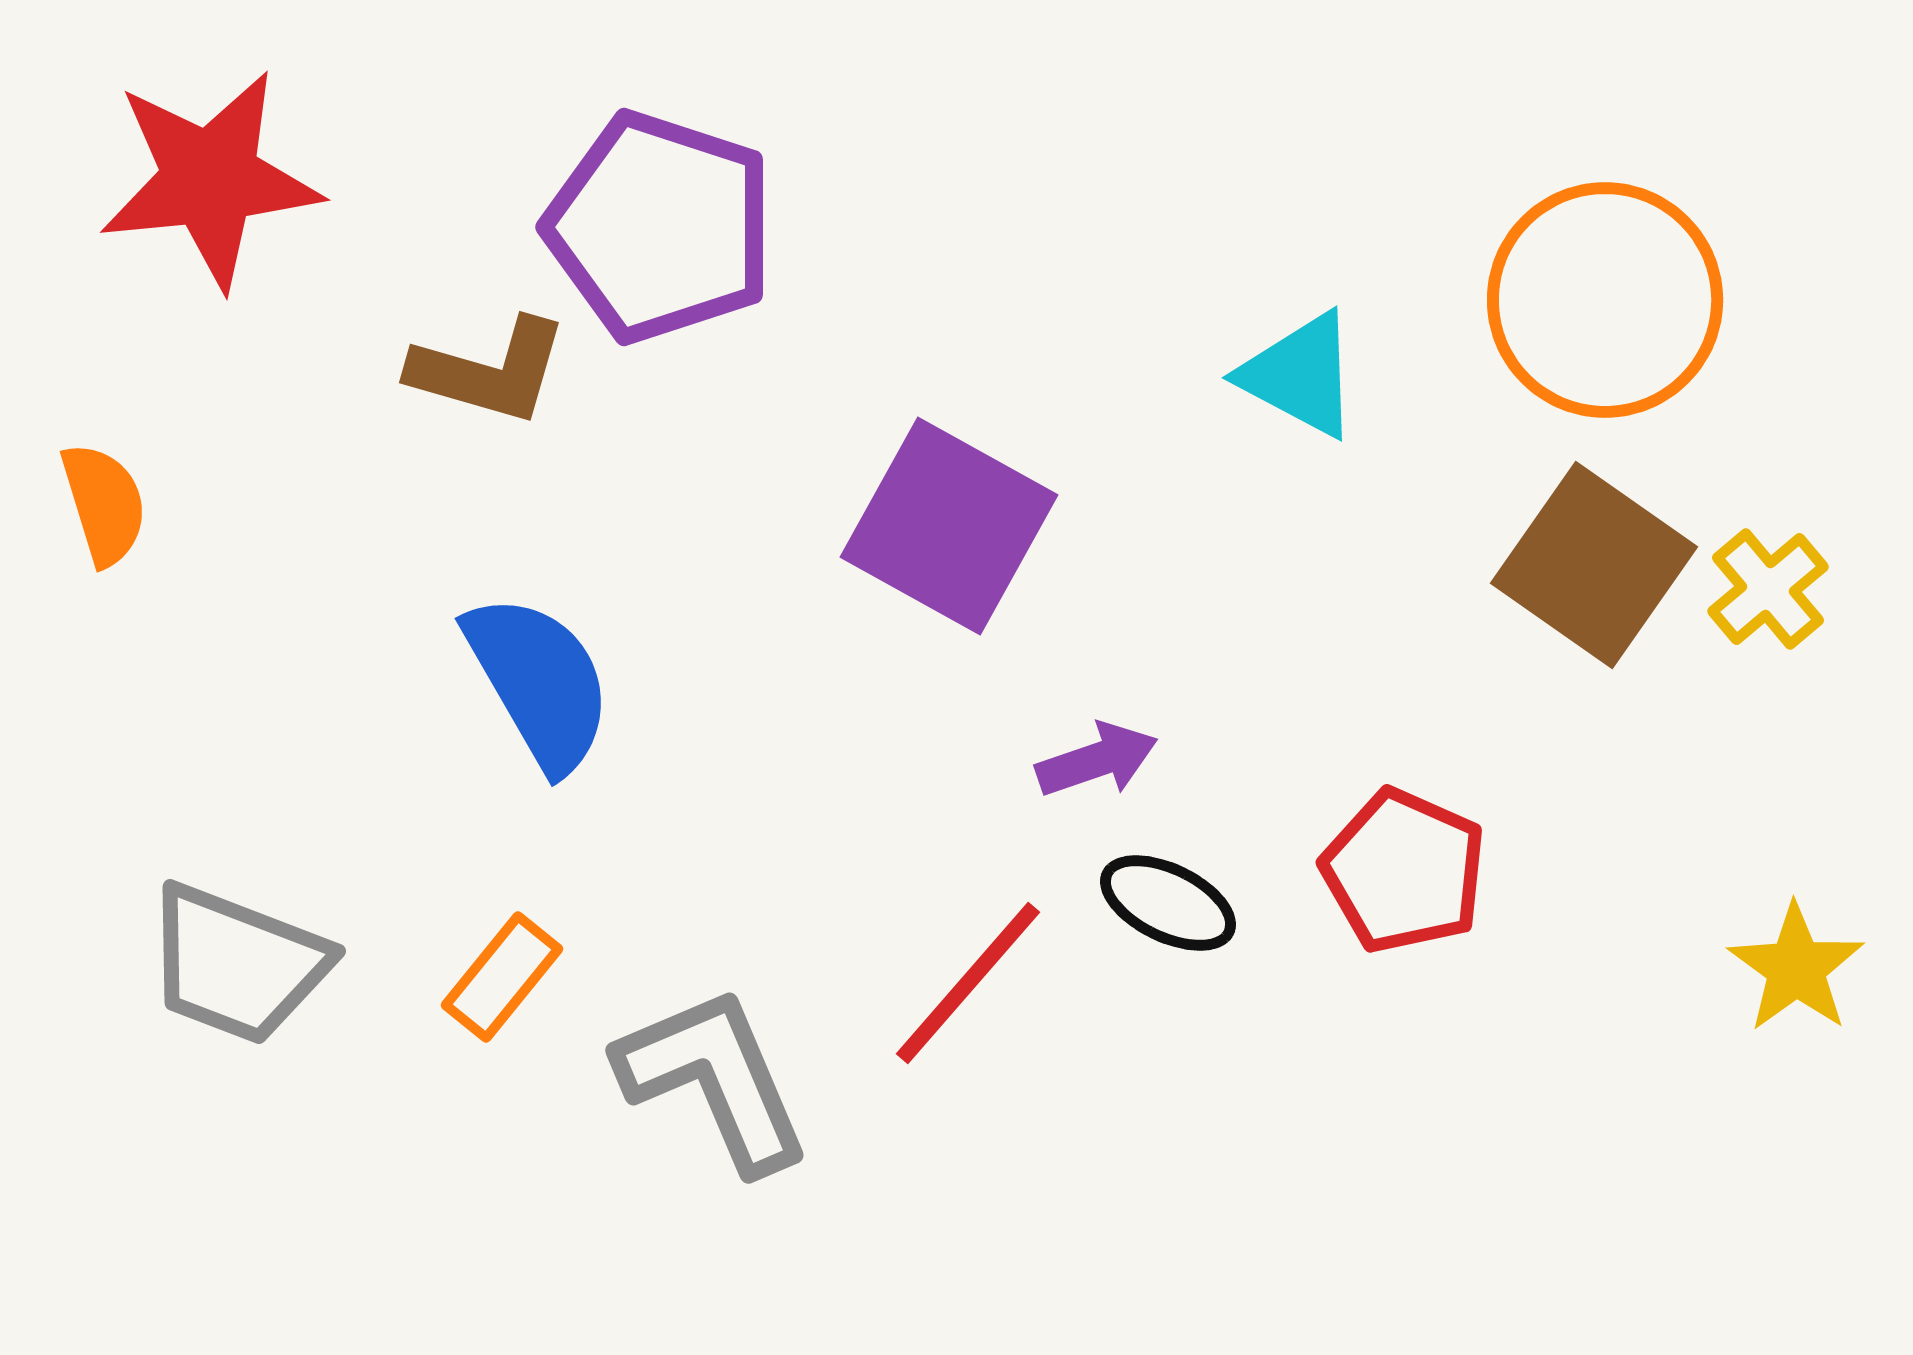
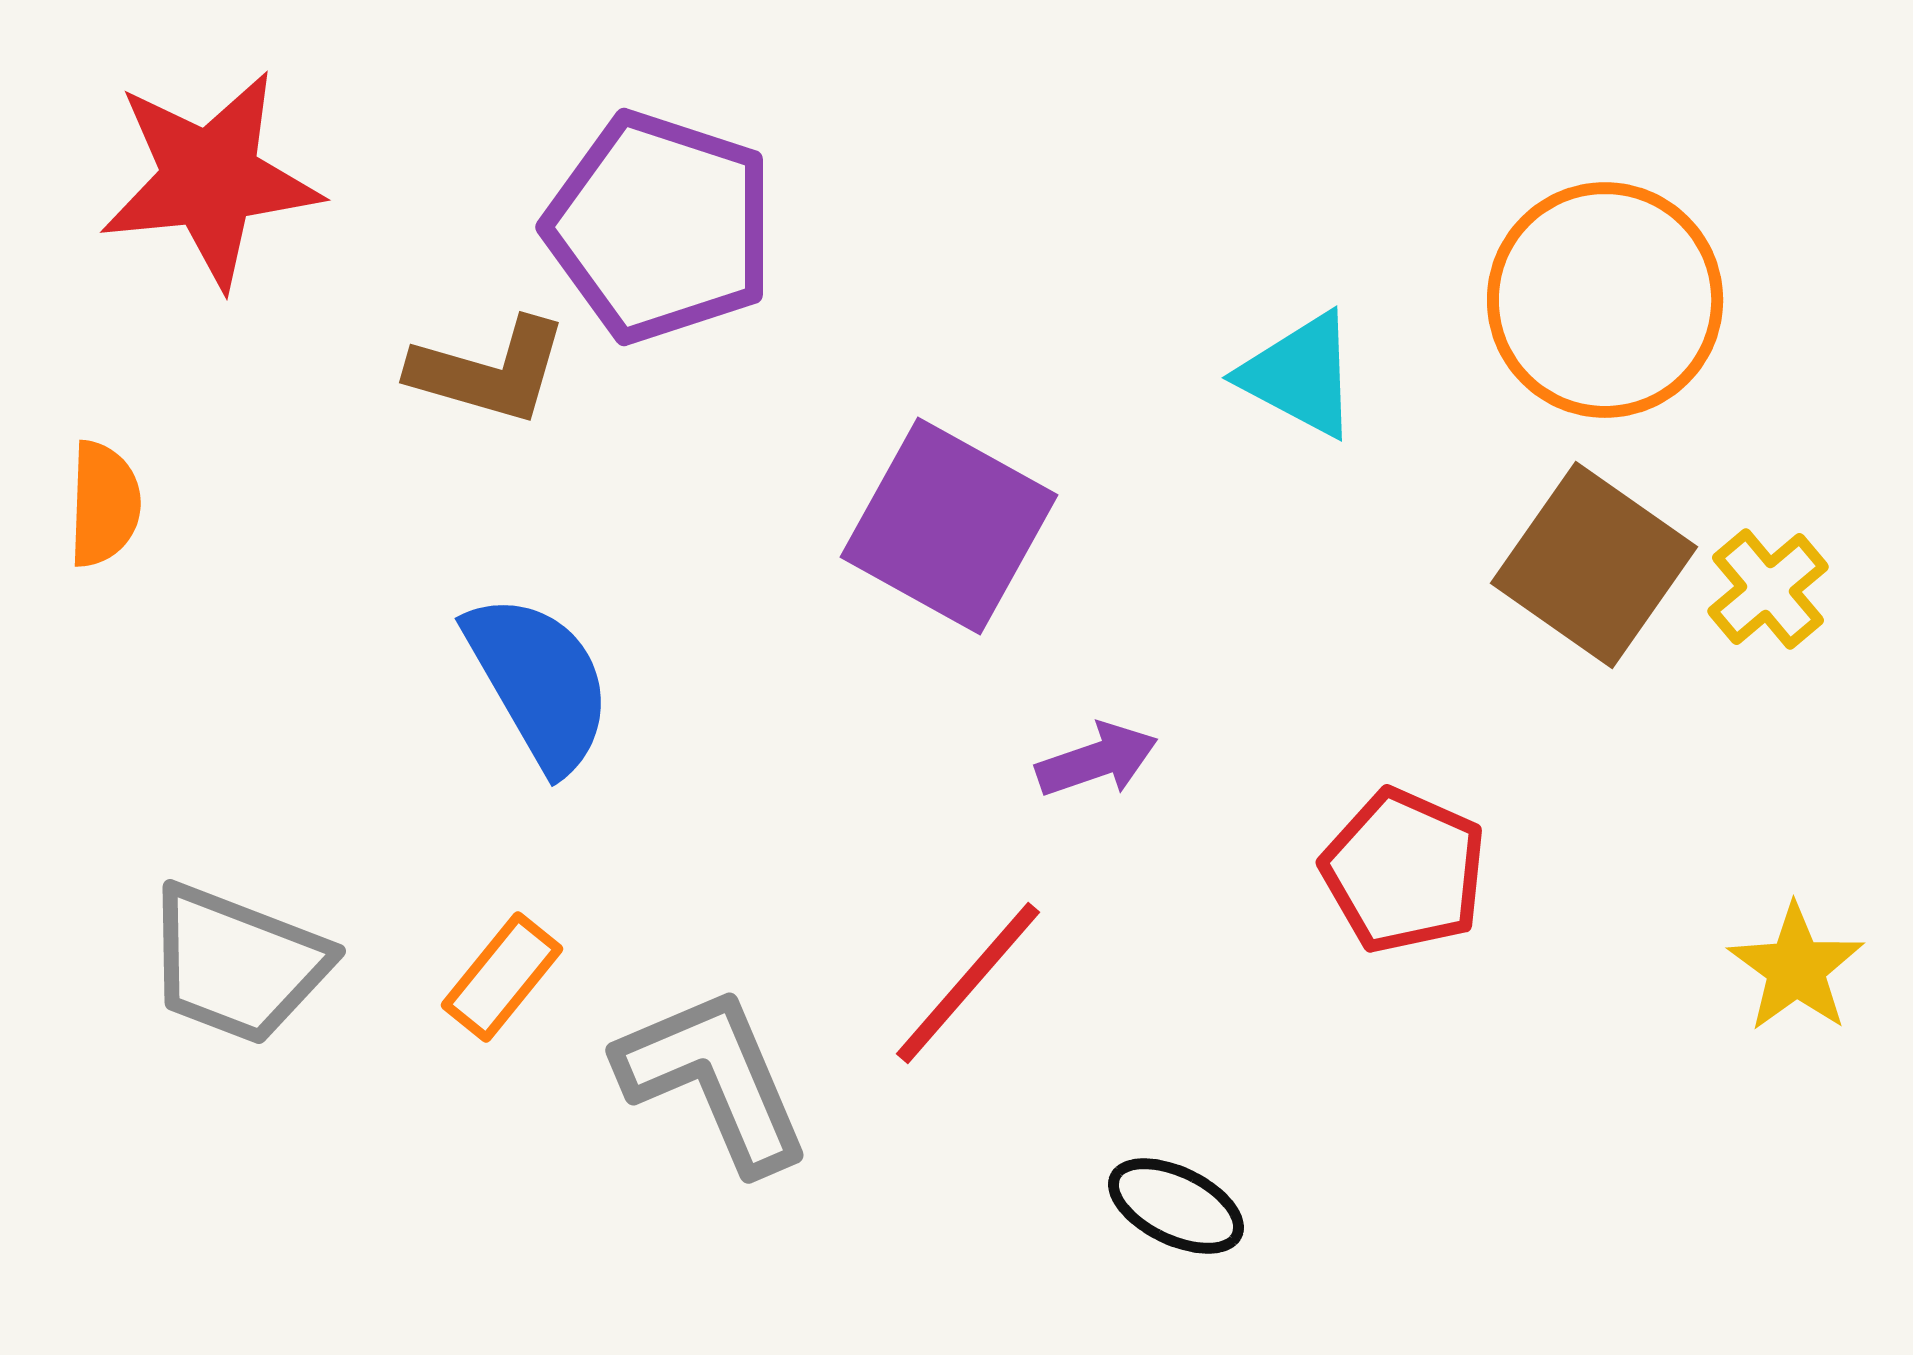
orange semicircle: rotated 19 degrees clockwise
black ellipse: moved 8 px right, 303 px down
